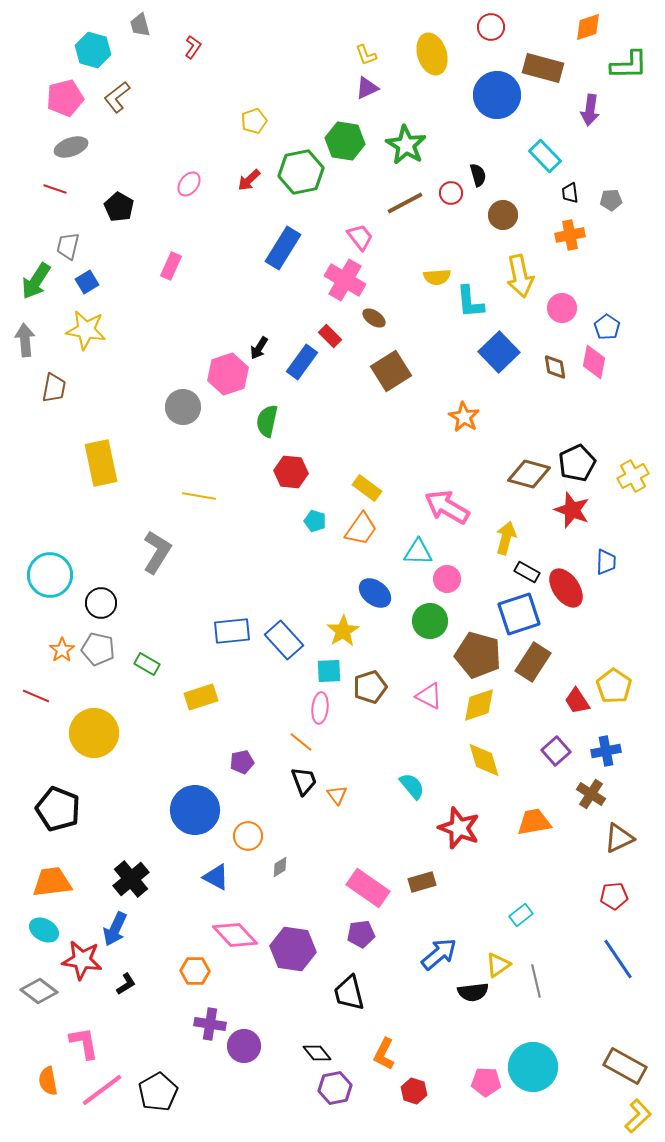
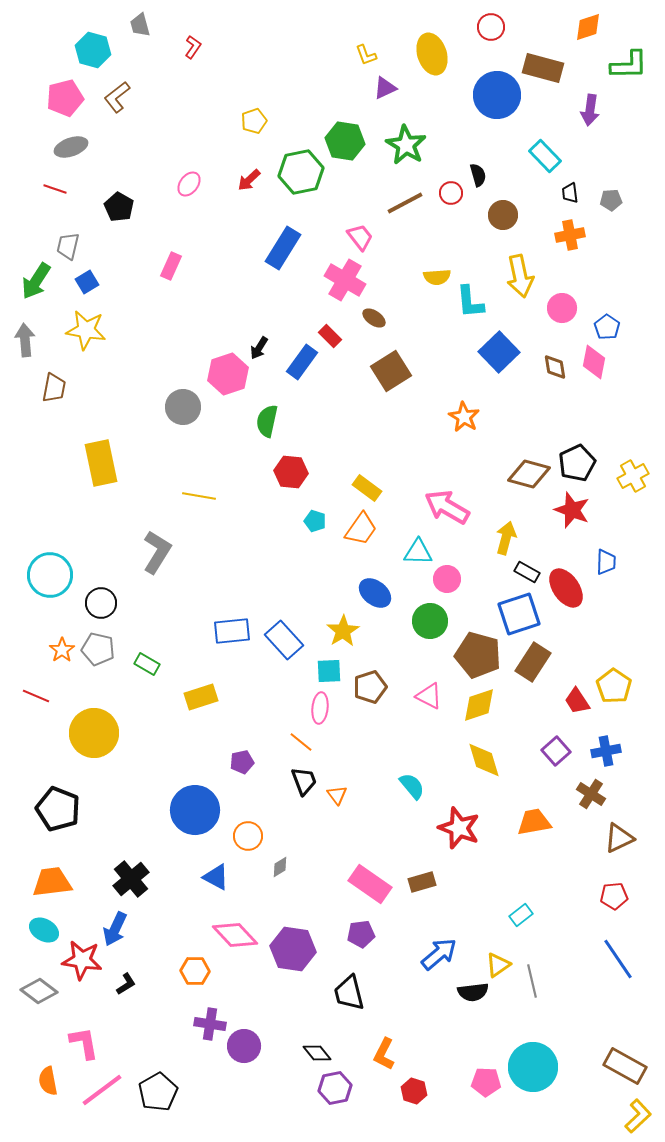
purple triangle at (367, 88): moved 18 px right
pink rectangle at (368, 888): moved 2 px right, 4 px up
gray line at (536, 981): moved 4 px left
